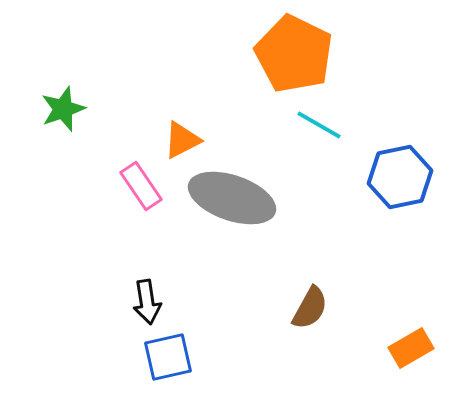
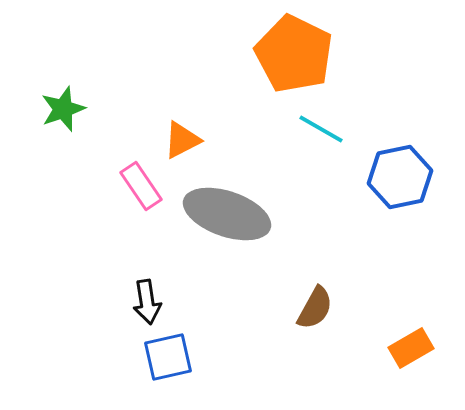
cyan line: moved 2 px right, 4 px down
gray ellipse: moved 5 px left, 16 px down
brown semicircle: moved 5 px right
